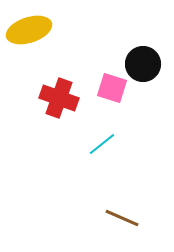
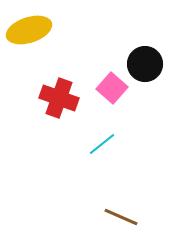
black circle: moved 2 px right
pink square: rotated 24 degrees clockwise
brown line: moved 1 px left, 1 px up
